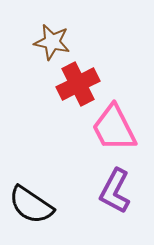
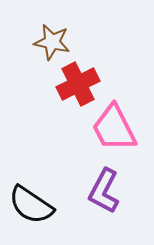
purple L-shape: moved 11 px left
